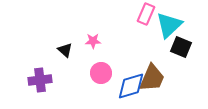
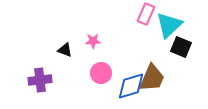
black triangle: rotated 21 degrees counterclockwise
